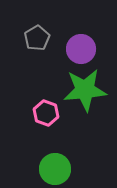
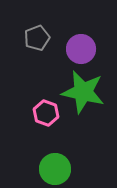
gray pentagon: rotated 10 degrees clockwise
green star: moved 2 px left, 2 px down; rotated 18 degrees clockwise
